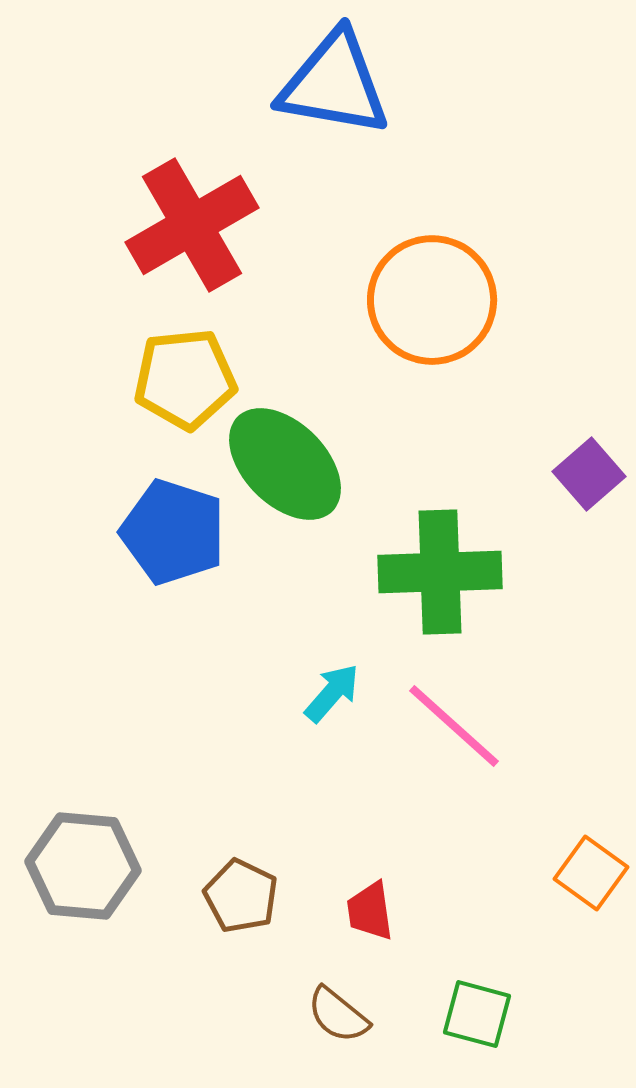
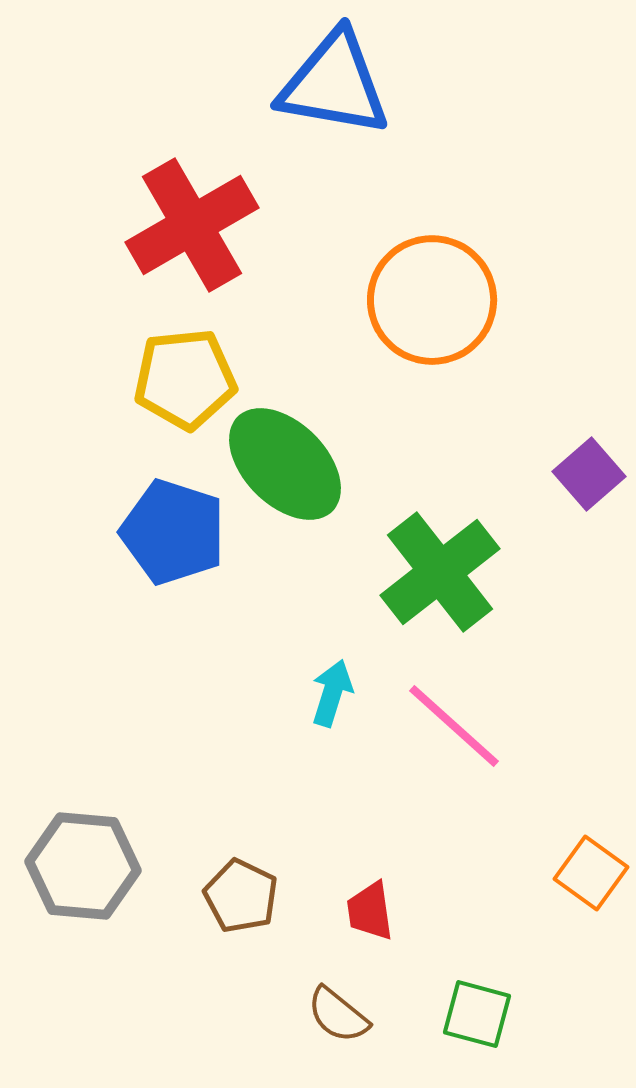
green cross: rotated 36 degrees counterclockwise
cyan arrow: rotated 24 degrees counterclockwise
